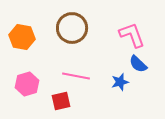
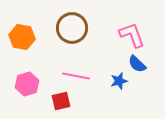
blue semicircle: moved 1 px left
blue star: moved 1 px left, 1 px up
